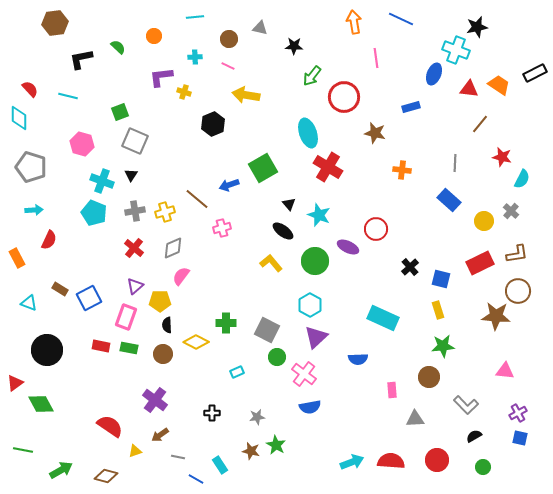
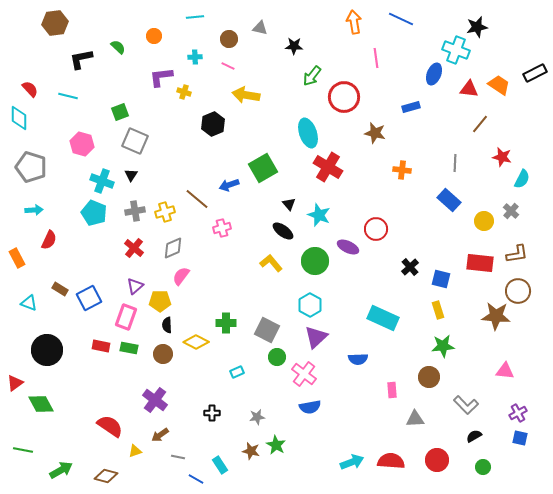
red rectangle at (480, 263): rotated 32 degrees clockwise
